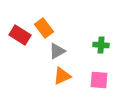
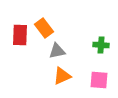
red rectangle: rotated 60 degrees clockwise
gray triangle: rotated 18 degrees clockwise
